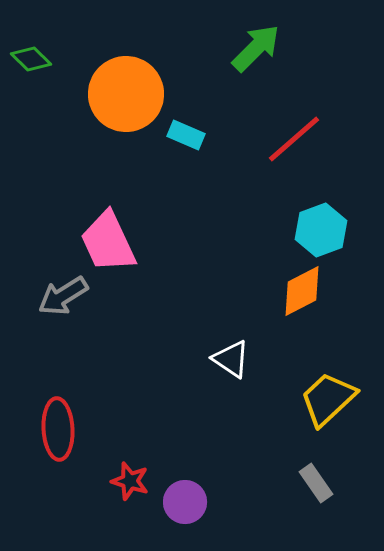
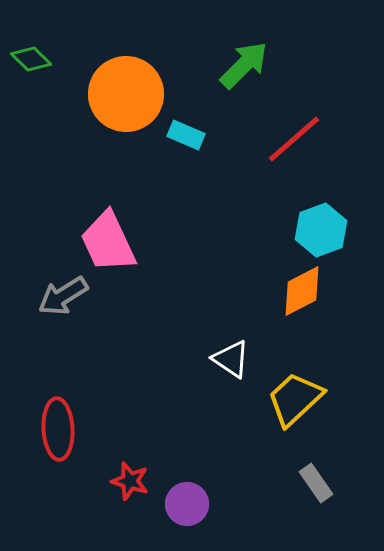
green arrow: moved 12 px left, 17 px down
yellow trapezoid: moved 33 px left
purple circle: moved 2 px right, 2 px down
